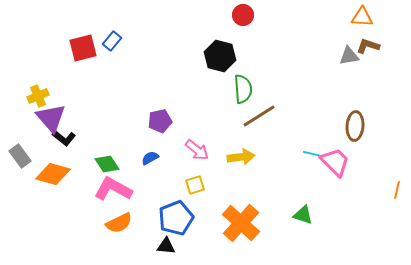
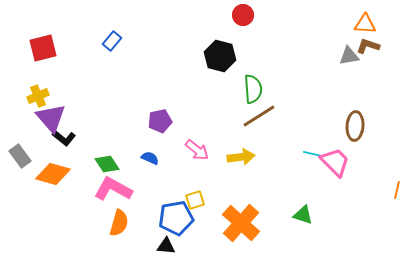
orange triangle: moved 3 px right, 7 px down
red square: moved 40 px left
green semicircle: moved 10 px right
blue semicircle: rotated 54 degrees clockwise
yellow square: moved 15 px down
blue pentagon: rotated 12 degrees clockwise
orange semicircle: rotated 48 degrees counterclockwise
